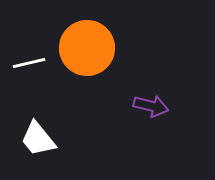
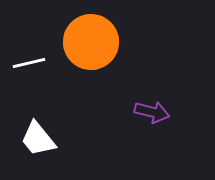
orange circle: moved 4 px right, 6 px up
purple arrow: moved 1 px right, 6 px down
